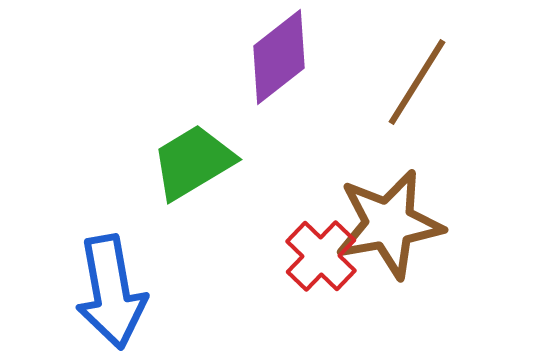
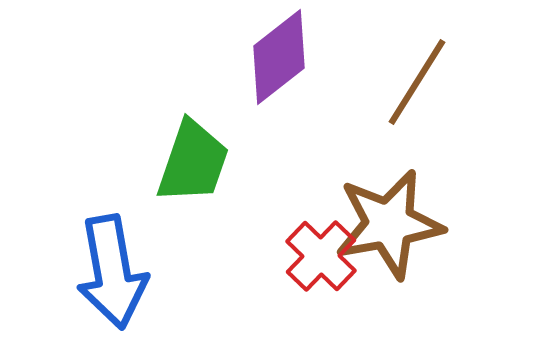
green trapezoid: rotated 140 degrees clockwise
blue arrow: moved 1 px right, 20 px up
